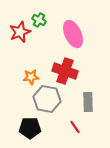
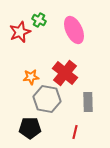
pink ellipse: moved 1 px right, 4 px up
red cross: moved 2 px down; rotated 20 degrees clockwise
red line: moved 5 px down; rotated 48 degrees clockwise
